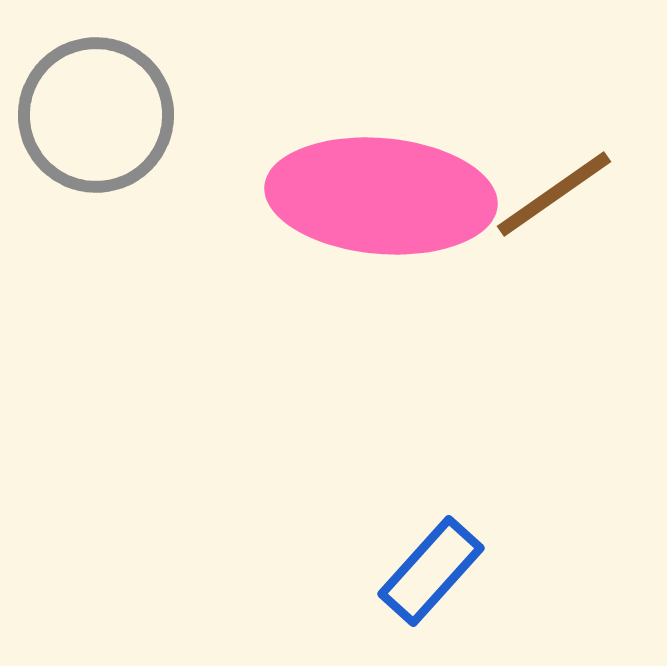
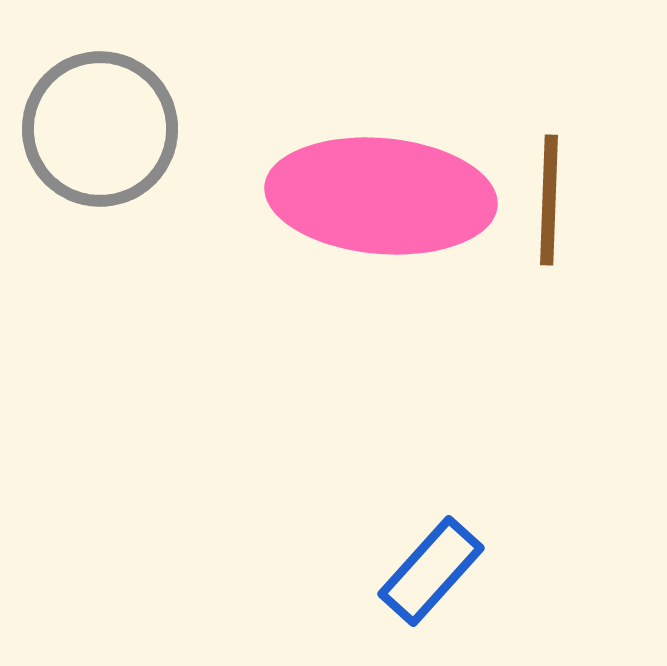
gray circle: moved 4 px right, 14 px down
brown line: moved 5 px left, 6 px down; rotated 53 degrees counterclockwise
